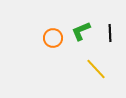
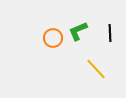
green L-shape: moved 3 px left
